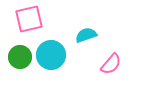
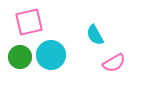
pink square: moved 3 px down
cyan semicircle: moved 9 px right; rotated 100 degrees counterclockwise
pink semicircle: moved 3 px right, 1 px up; rotated 20 degrees clockwise
